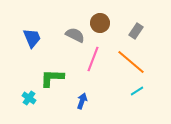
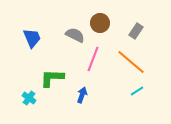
blue arrow: moved 6 px up
